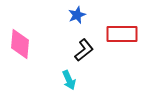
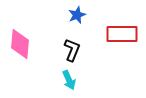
black L-shape: moved 12 px left; rotated 30 degrees counterclockwise
